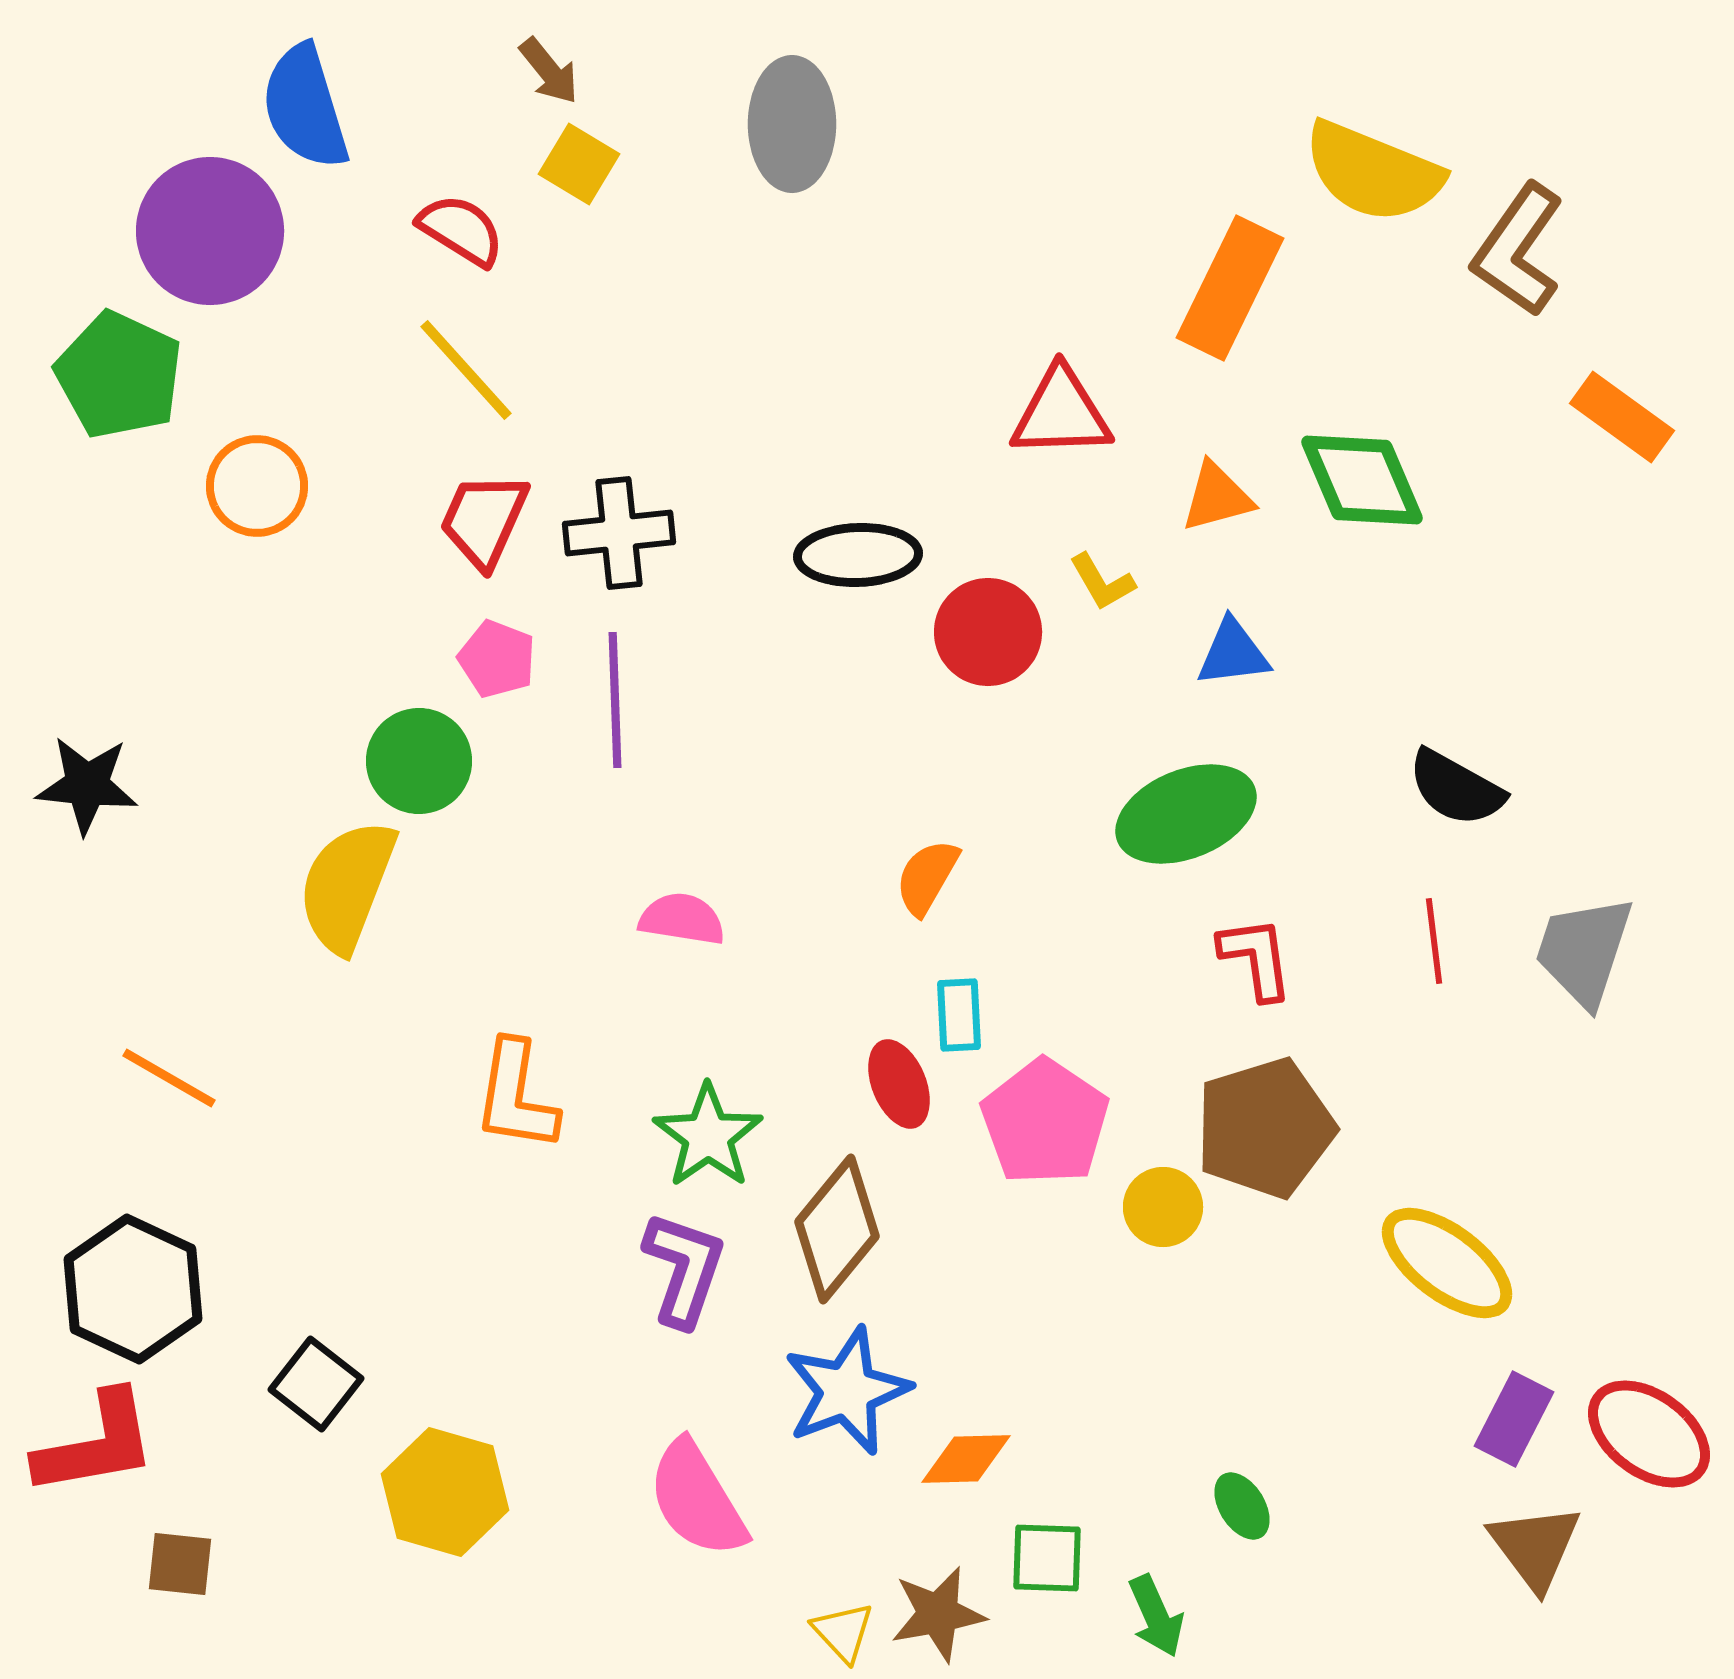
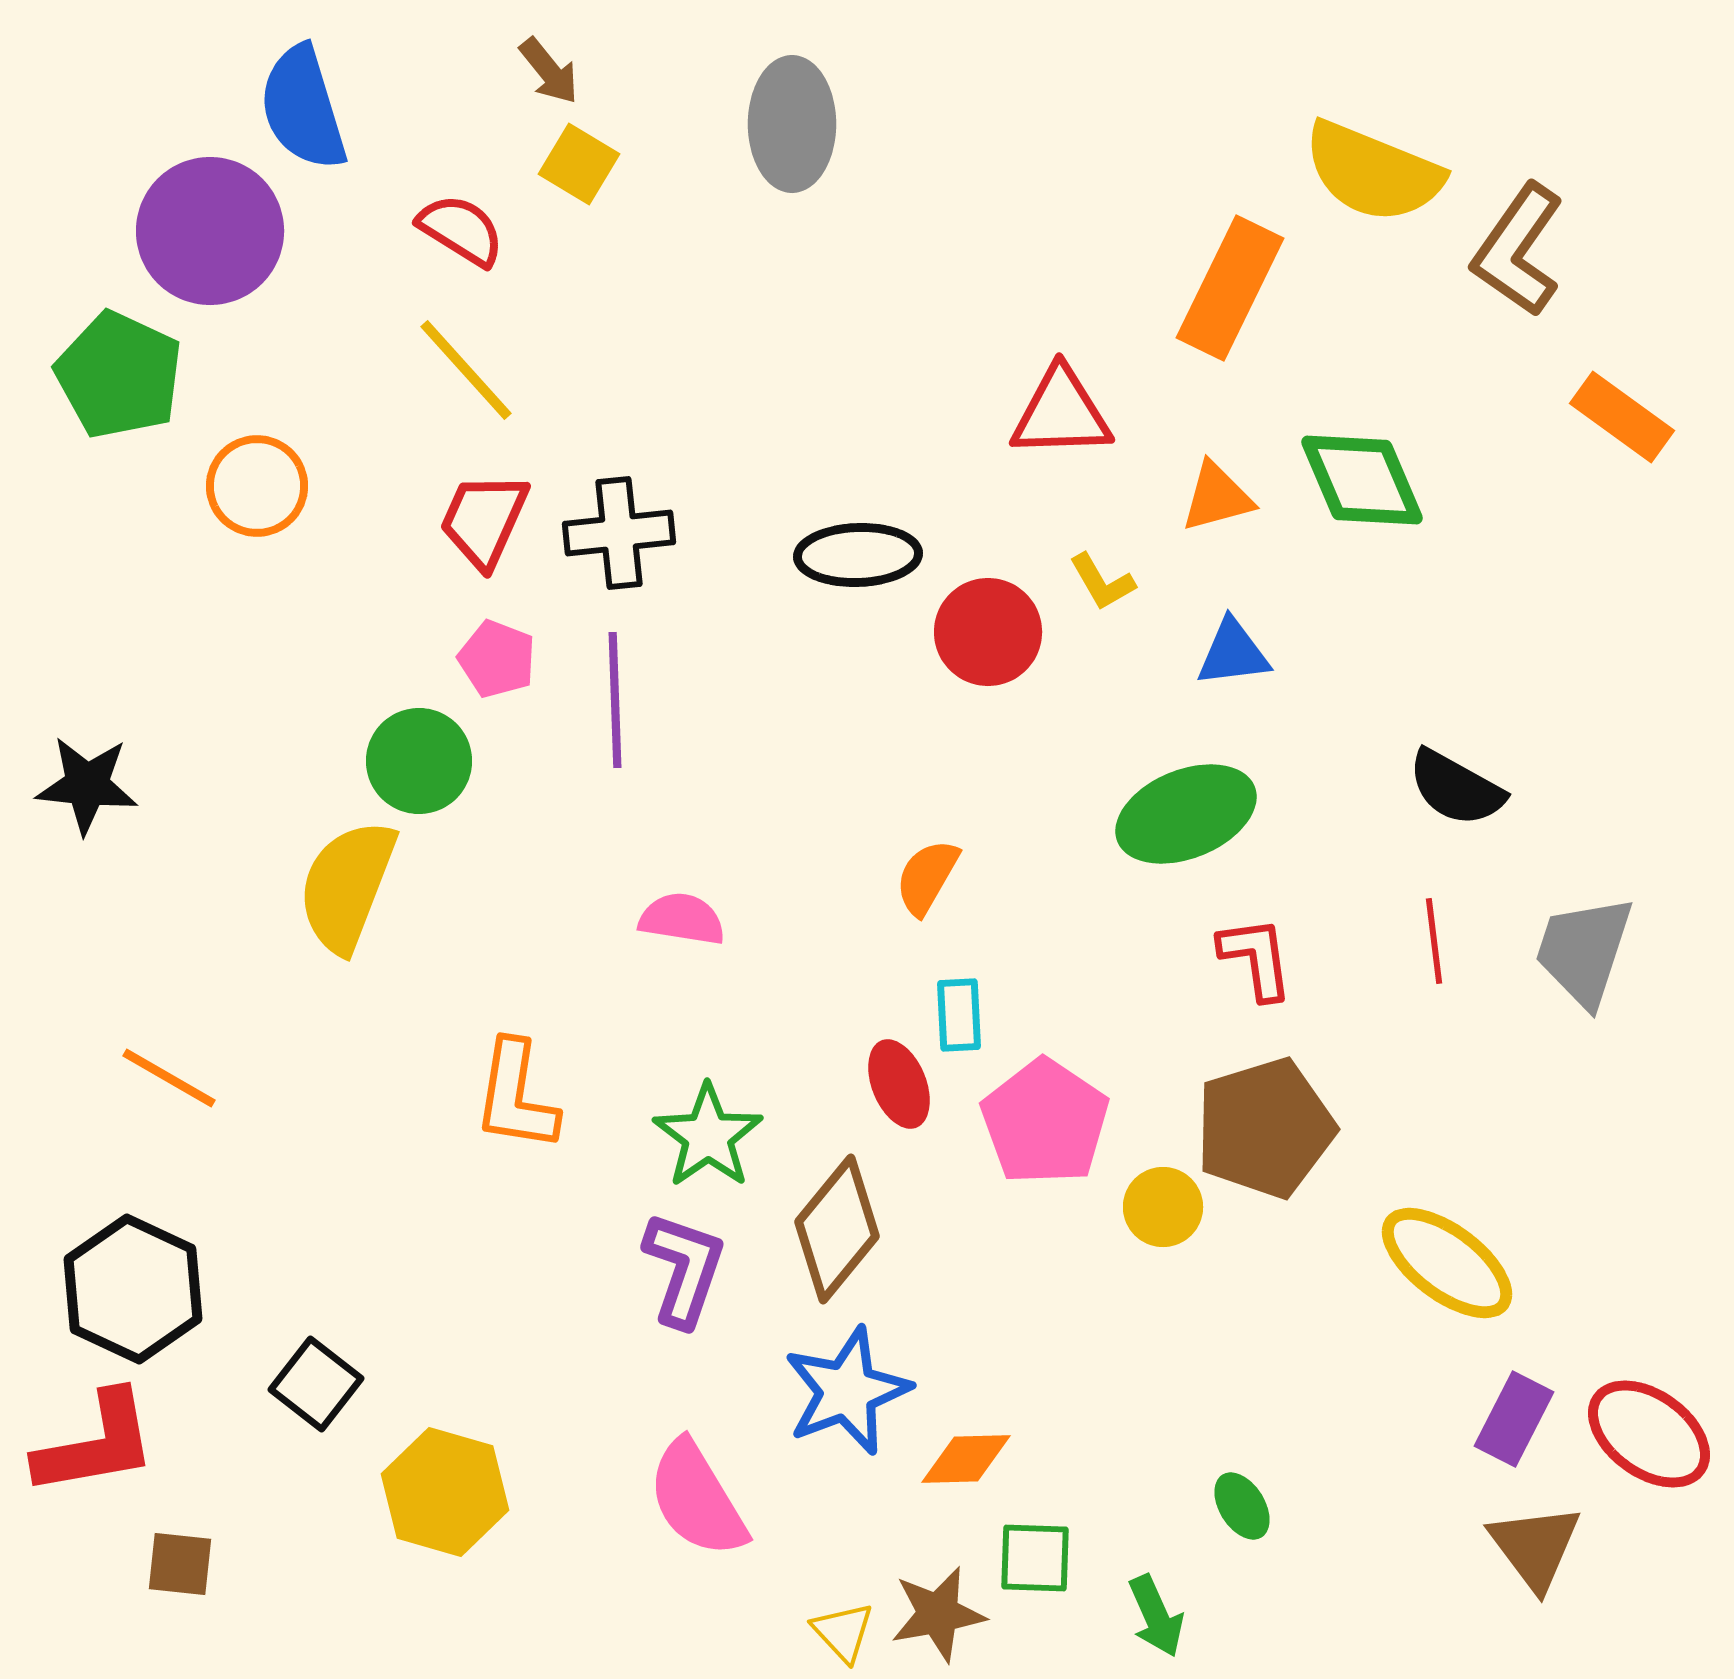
blue semicircle at (305, 107): moved 2 px left, 1 px down
green square at (1047, 1558): moved 12 px left
